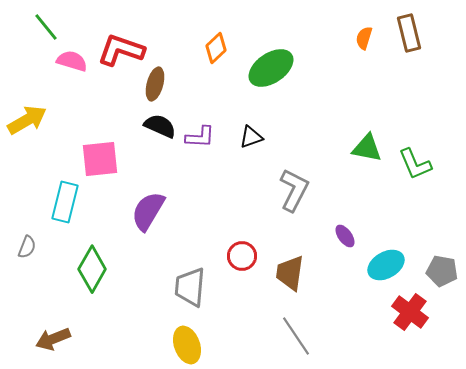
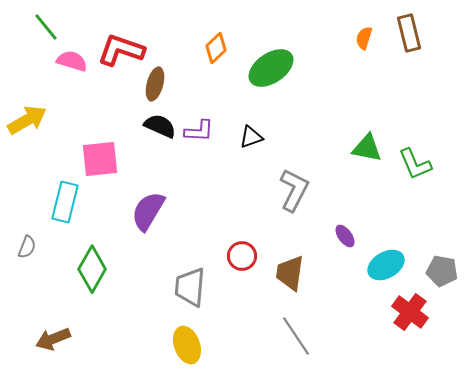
purple L-shape: moved 1 px left, 6 px up
